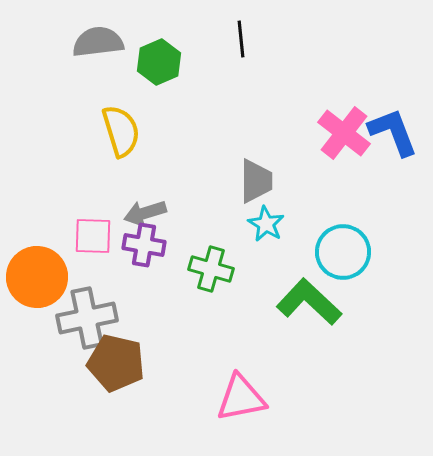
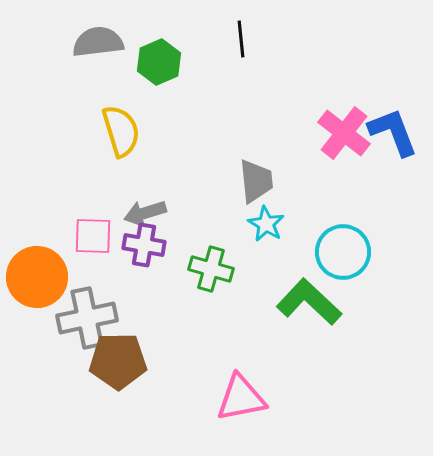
gray trapezoid: rotated 6 degrees counterclockwise
brown pentagon: moved 2 px right, 2 px up; rotated 14 degrees counterclockwise
